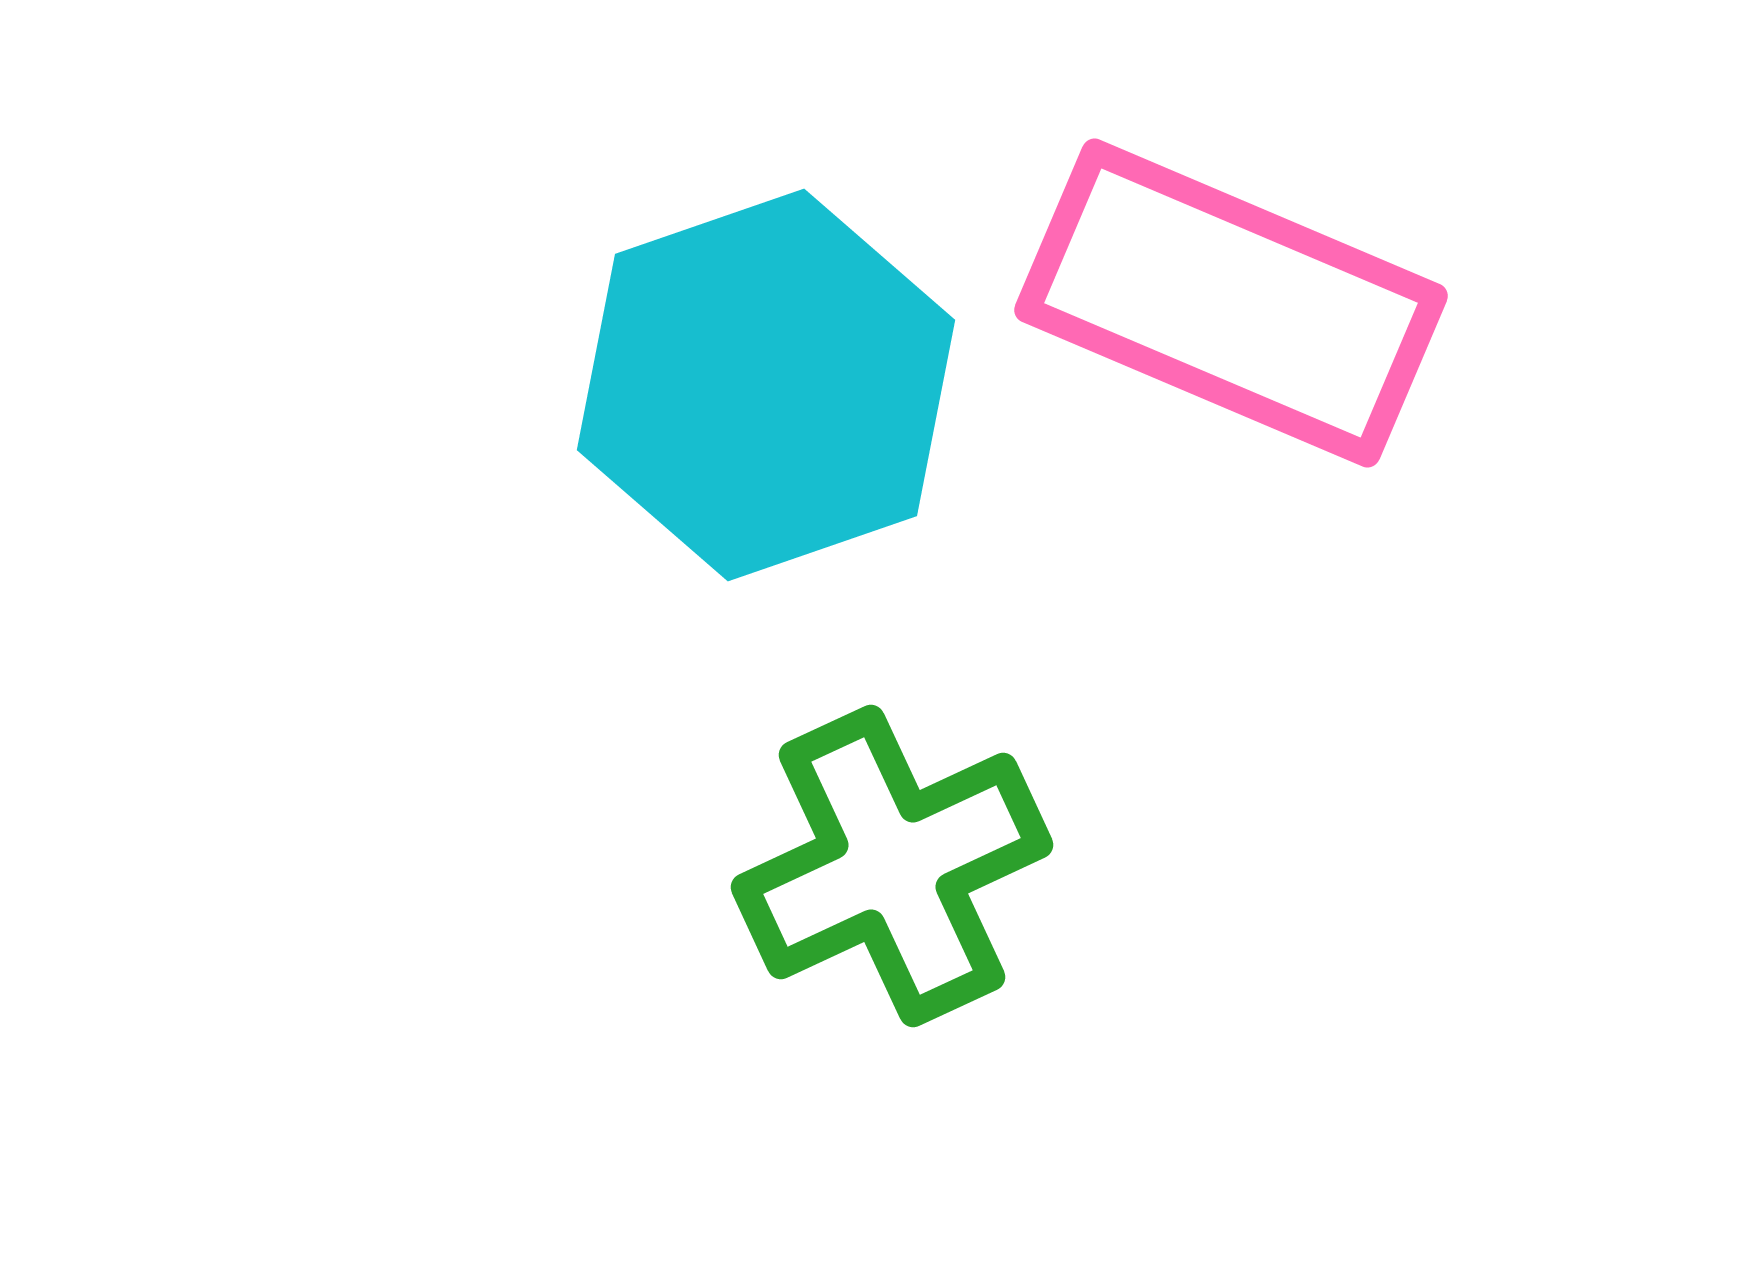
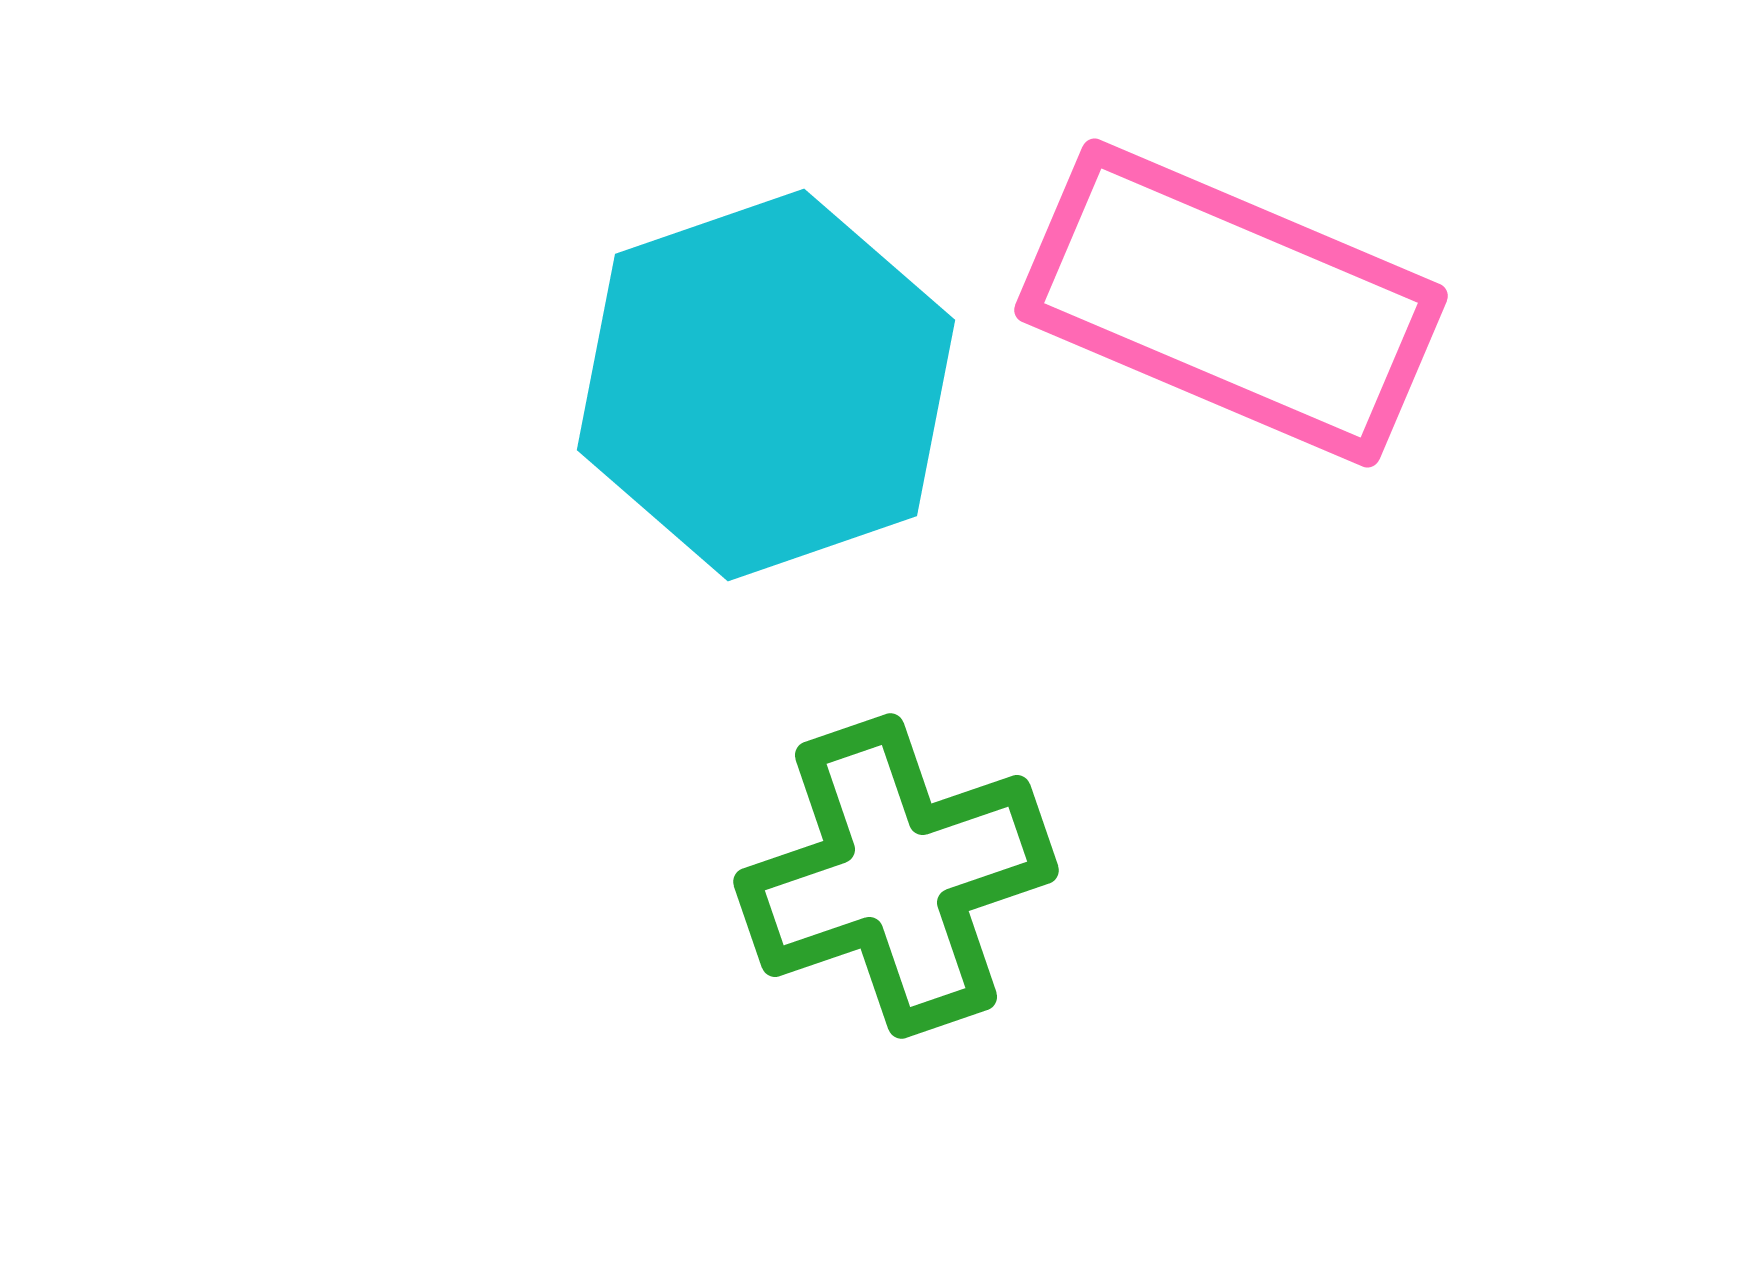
green cross: moved 4 px right, 10 px down; rotated 6 degrees clockwise
